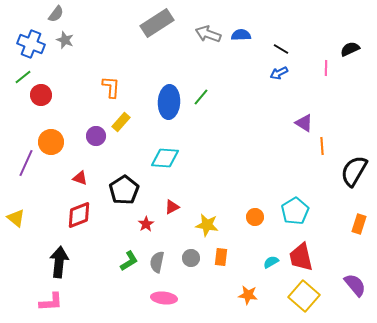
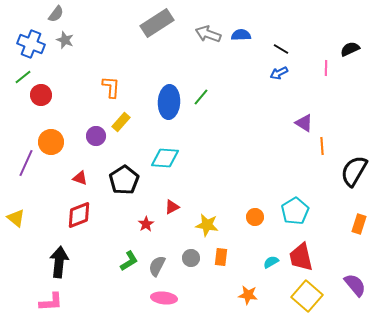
black pentagon at (124, 190): moved 10 px up
gray semicircle at (157, 262): moved 4 px down; rotated 15 degrees clockwise
yellow square at (304, 296): moved 3 px right
